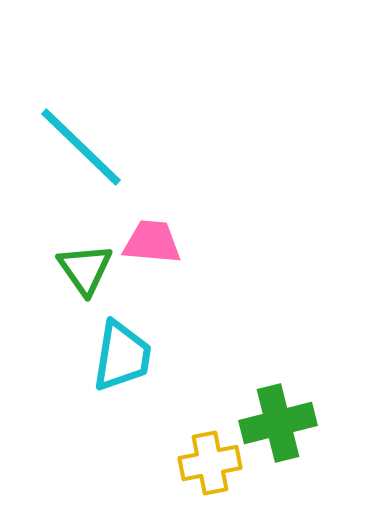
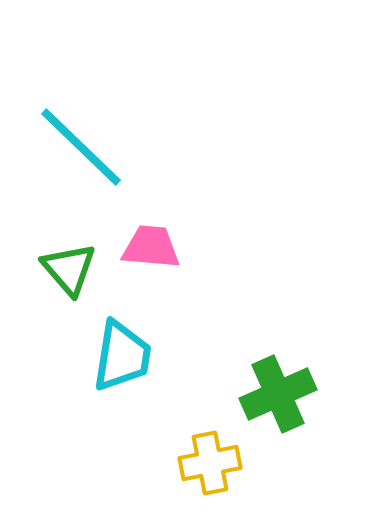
pink trapezoid: moved 1 px left, 5 px down
green triangle: moved 16 px left; rotated 6 degrees counterclockwise
green cross: moved 29 px up; rotated 10 degrees counterclockwise
